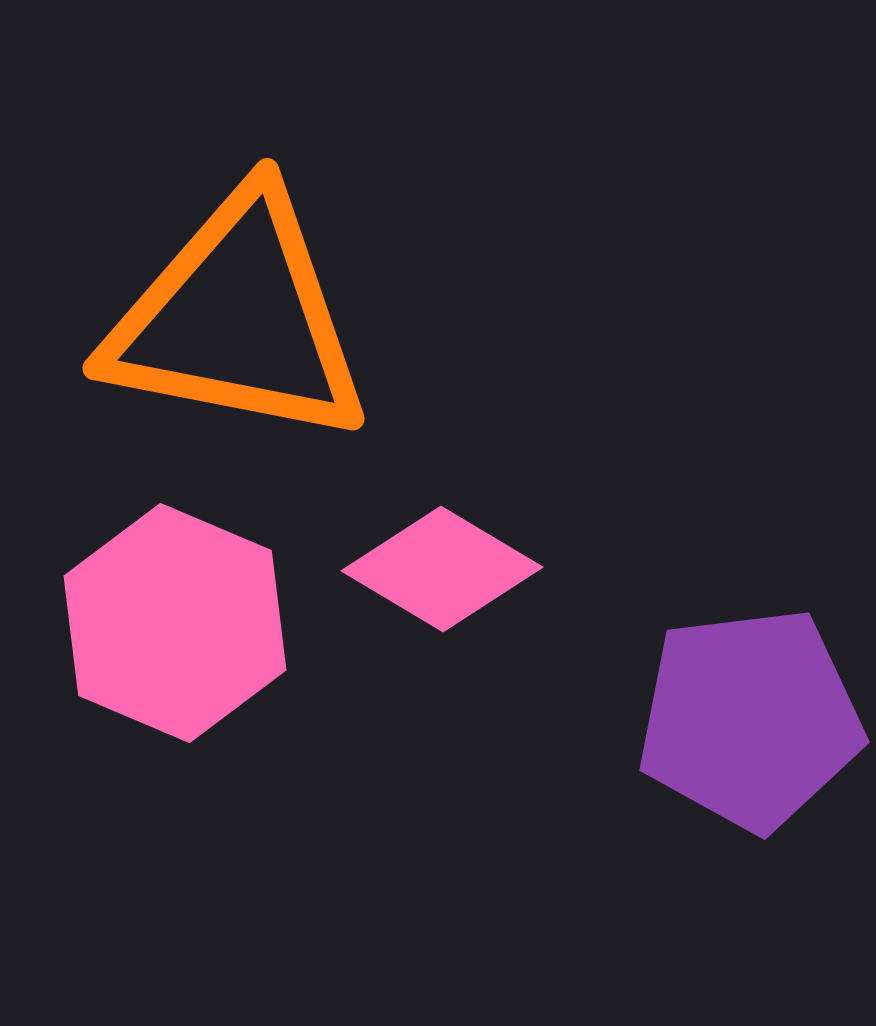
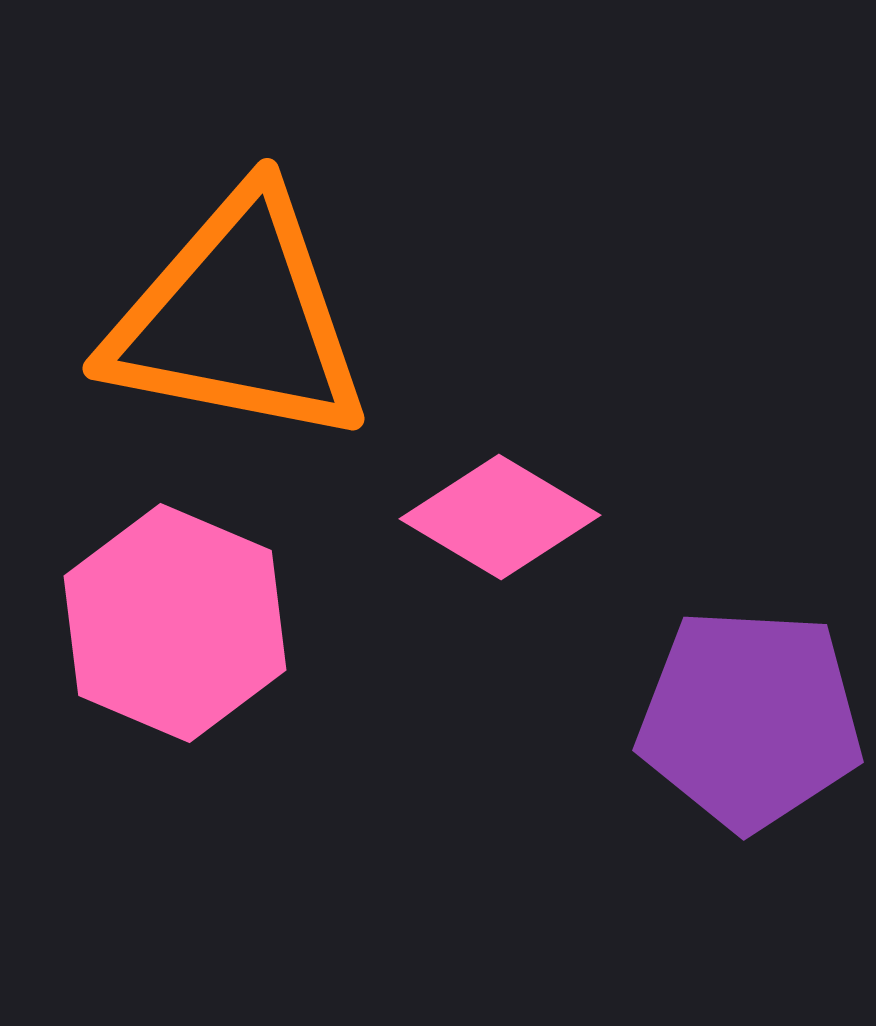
pink diamond: moved 58 px right, 52 px up
purple pentagon: rotated 10 degrees clockwise
